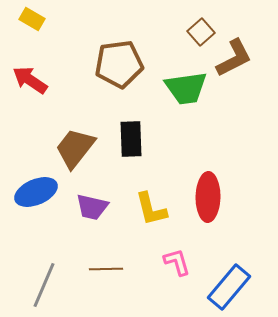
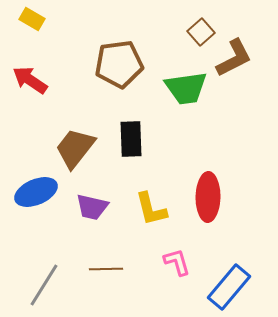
gray line: rotated 9 degrees clockwise
